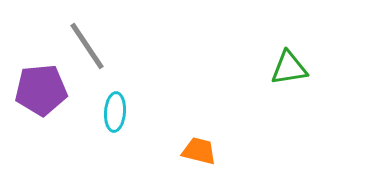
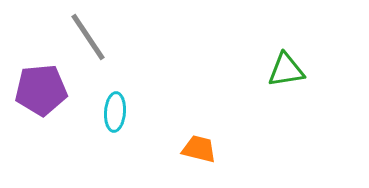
gray line: moved 1 px right, 9 px up
green triangle: moved 3 px left, 2 px down
orange trapezoid: moved 2 px up
